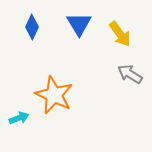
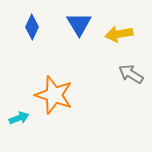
yellow arrow: moved 1 px left; rotated 116 degrees clockwise
gray arrow: moved 1 px right
orange star: rotated 6 degrees counterclockwise
